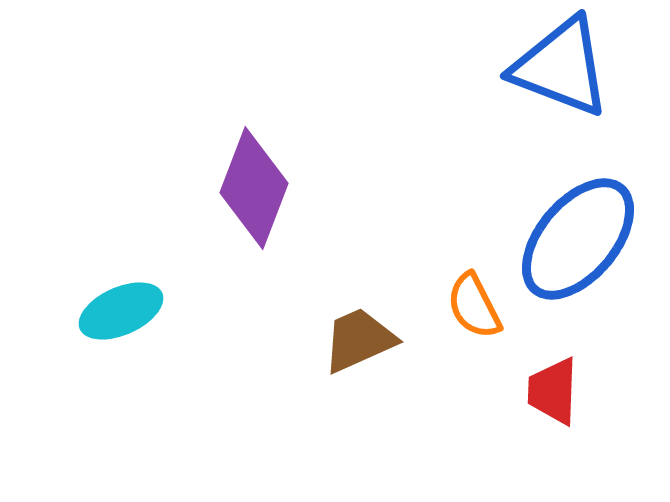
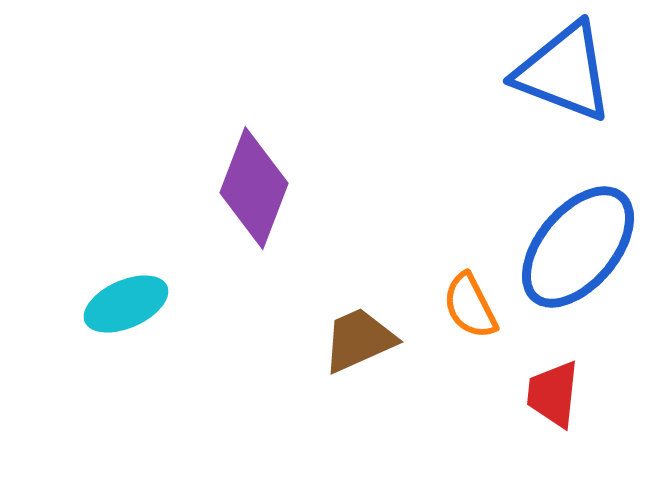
blue triangle: moved 3 px right, 5 px down
blue ellipse: moved 8 px down
orange semicircle: moved 4 px left
cyan ellipse: moved 5 px right, 7 px up
red trapezoid: moved 3 px down; rotated 4 degrees clockwise
